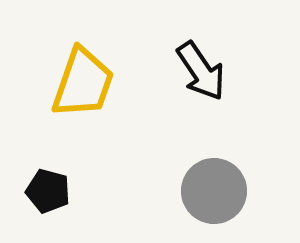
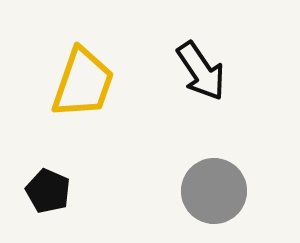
black pentagon: rotated 9 degrees clockwise
